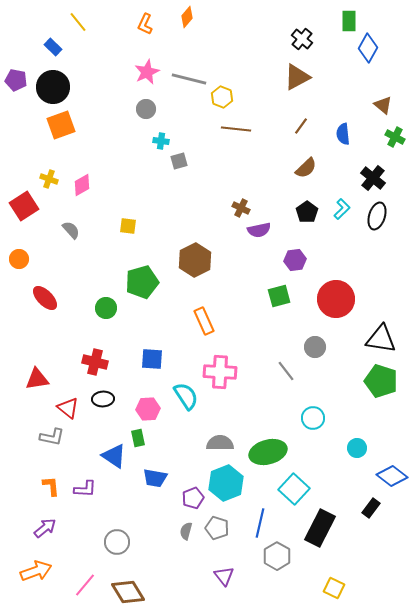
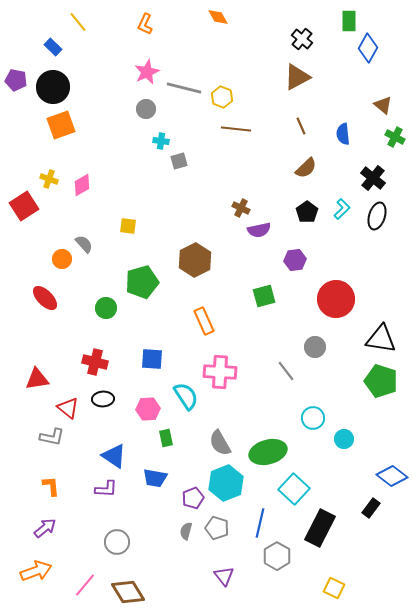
orange diamond at (187, 17): moved 31 px right; rotated 70 degrees counterclockwise
gray line at (189, 79): moved 5 px left, 9 px down
brown line at (301, 126): rotated 60 degrees counterclockwise
gray semicircle at (71, 230): moved 13 px right, 14 px down
orange circle at (19, 259): moved 43 px right
green square at (279, 296): moved 15 px left
green rectangle at (138, 438): moved 28 px right
gray semicircle at (220, 443): rotated 120 degrees counterclockwise
cyan circle at (357, 448): moved 13 px left, 9 px up
purple L-shape at (85, 489): moved 21 px right
